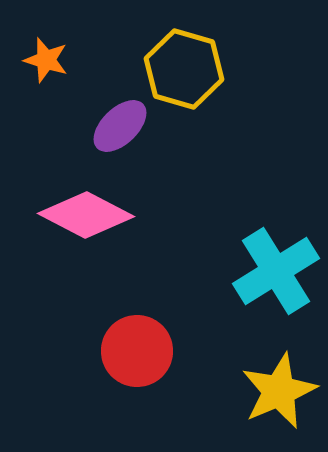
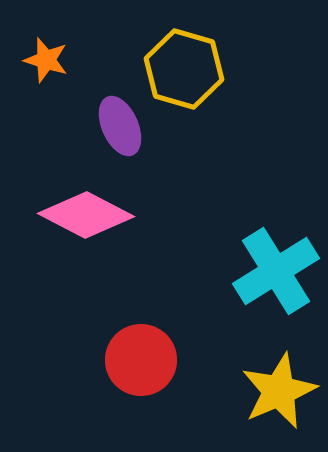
purple ellipse: rotated 70 degrees counterclockwise
red circle: moved 4 px right, 9 px down
